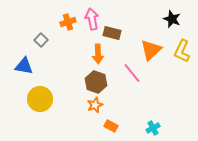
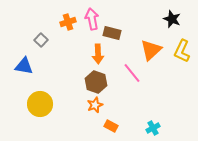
yellow circle: moved 5 px down
